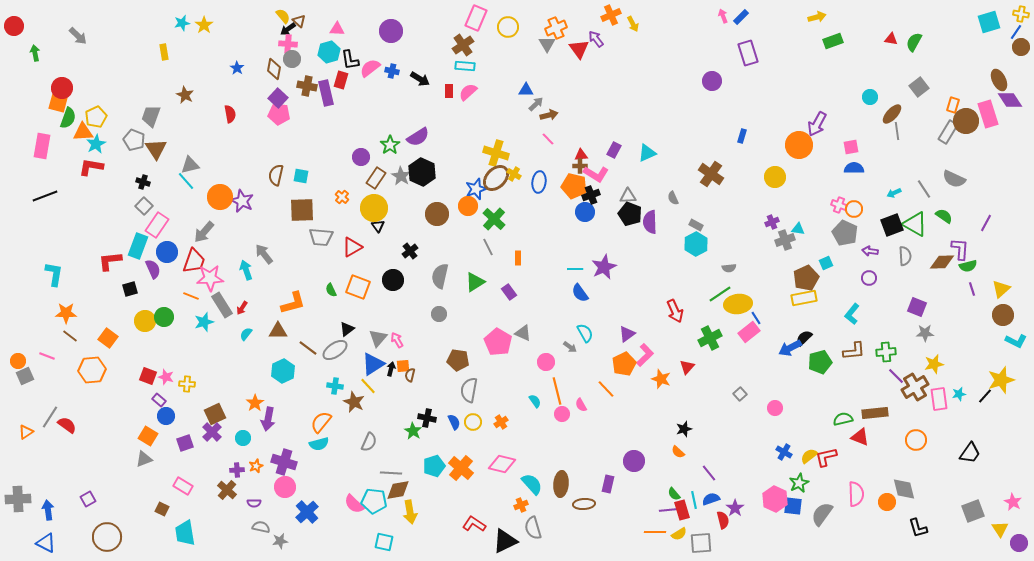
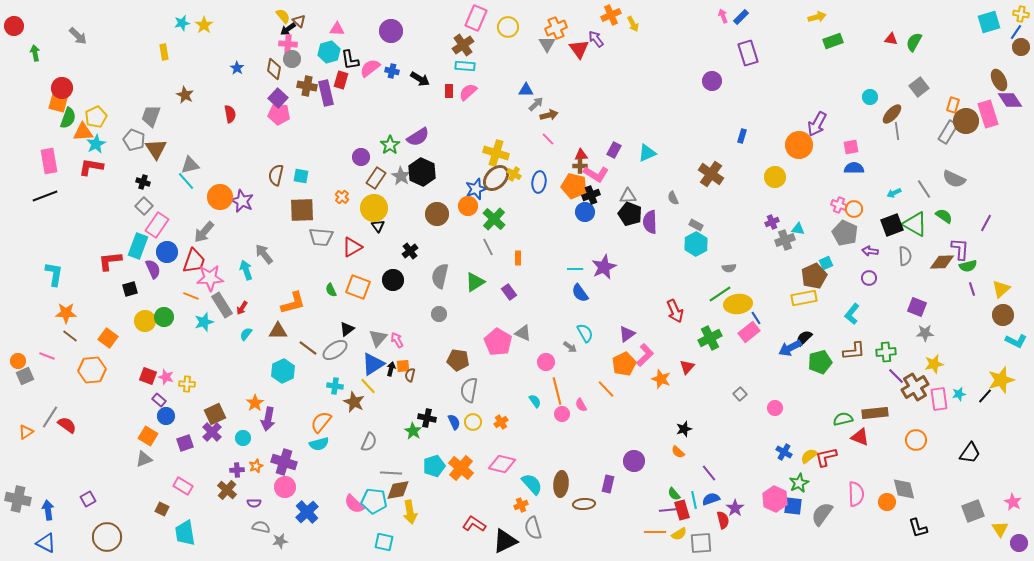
pink rectangle at (42, 146): moved 7 px right, 15 px down; rotated 20 degrees counterclockwise
brown pentagon at (806, 278): moved 8 px right, 2 px up
gray cross at (18, 499): rotated 15 degrees clockwise
